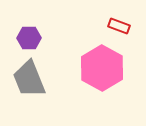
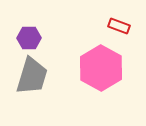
pink hexagon: moved 1 px left
gray trapezoid: moved 3 px right, 3 px up; rotated 141 degrees counterclockwise
